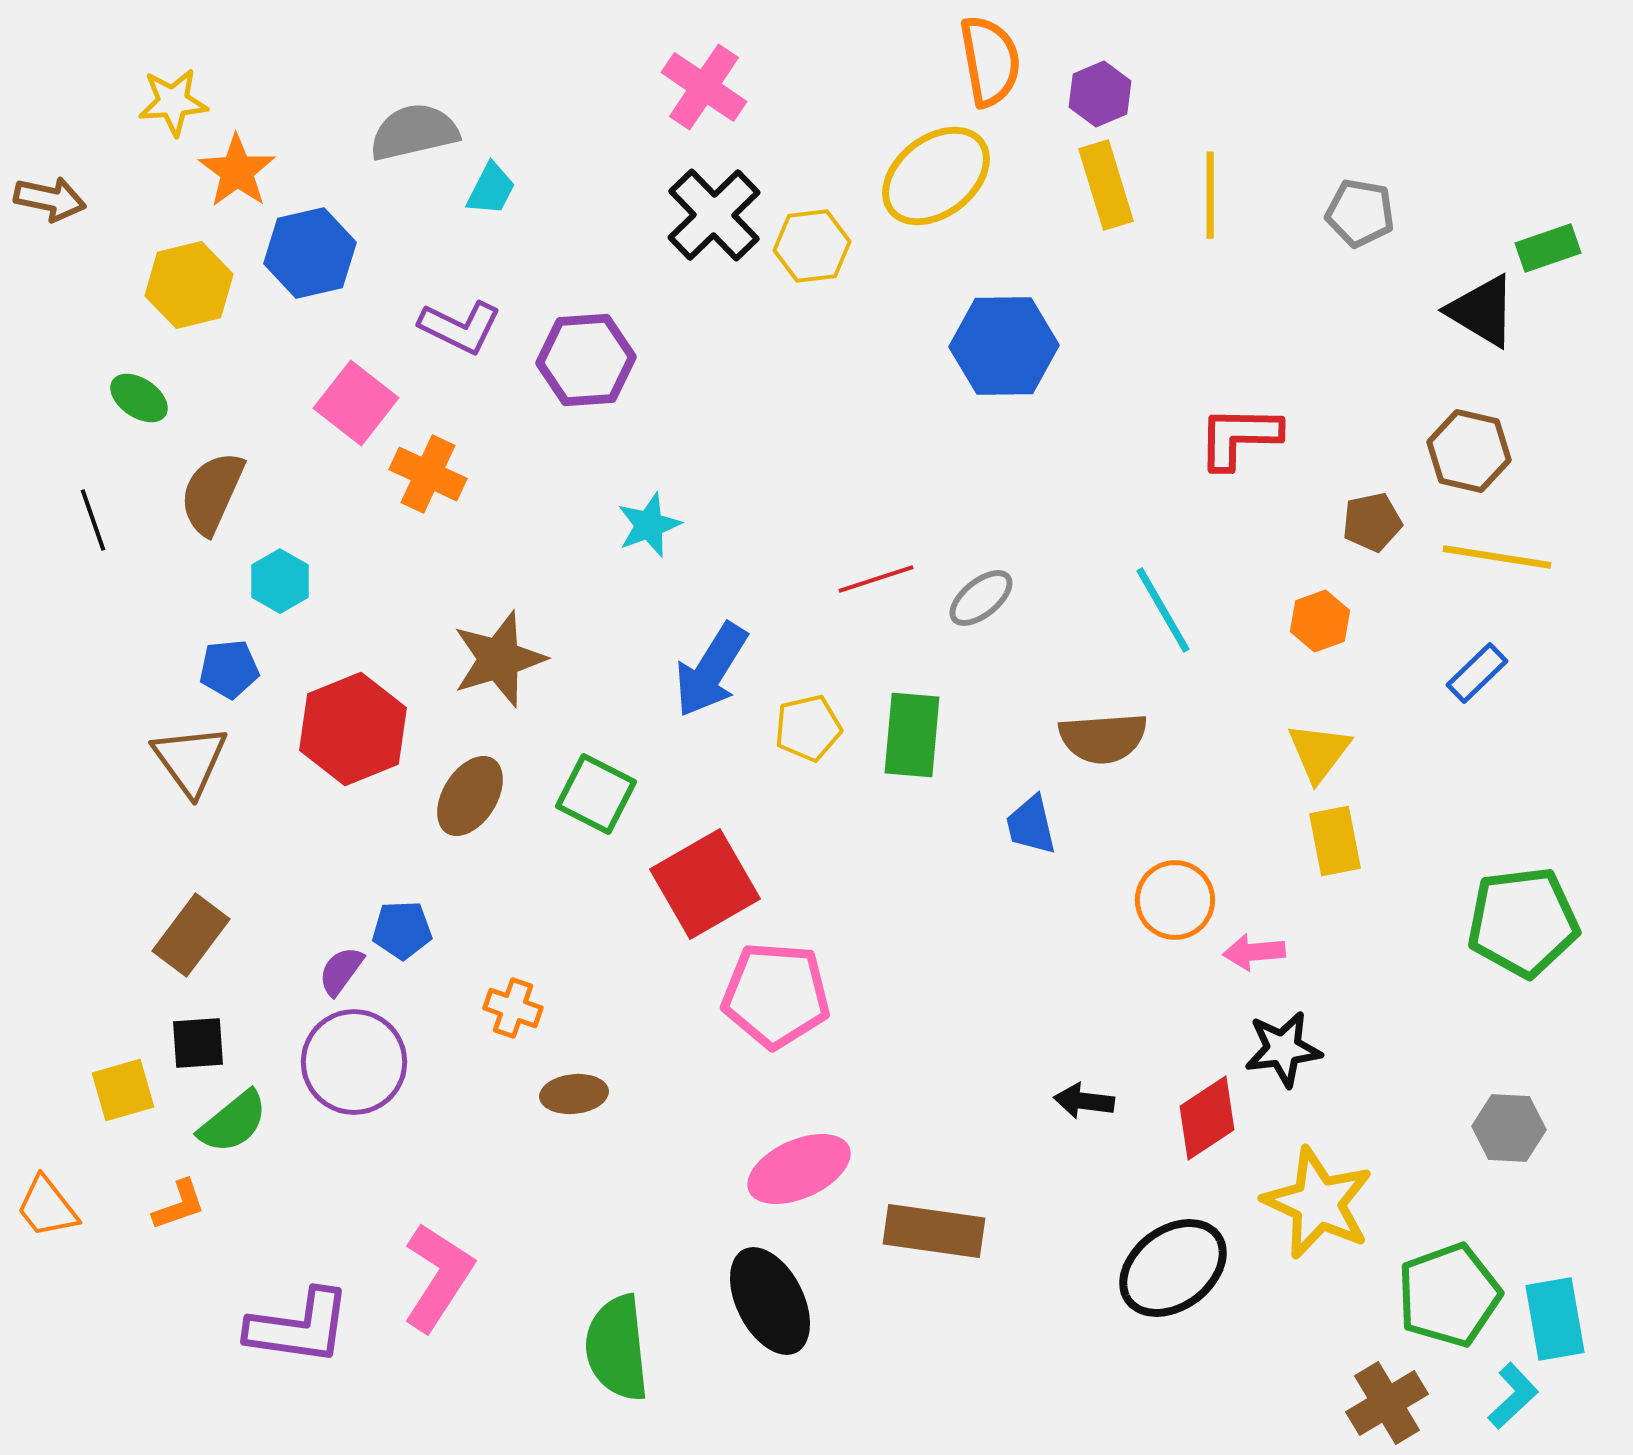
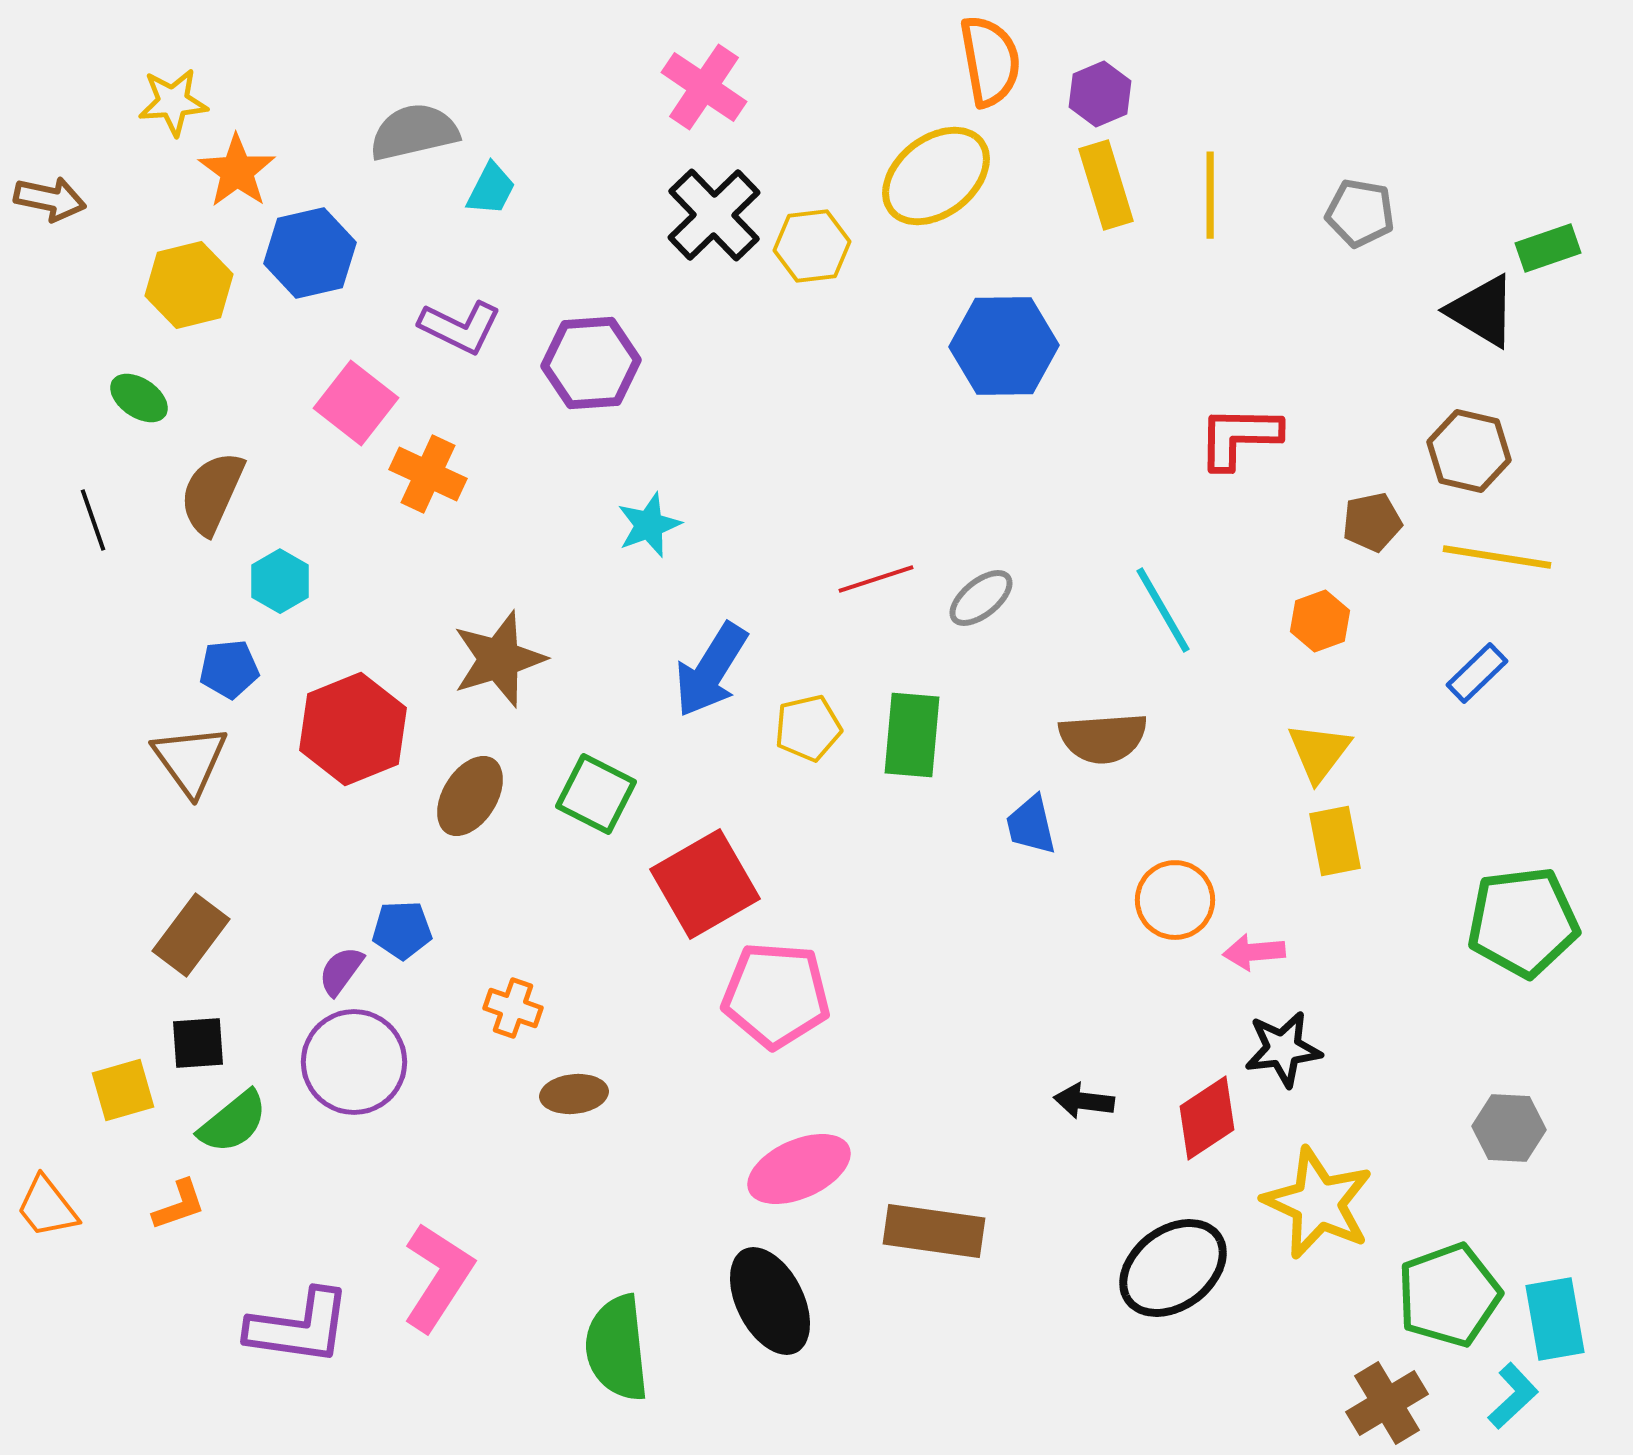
purple hexagon at (586, 360): moved 5 px right, 3 px down
